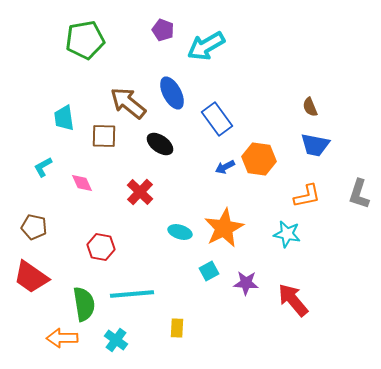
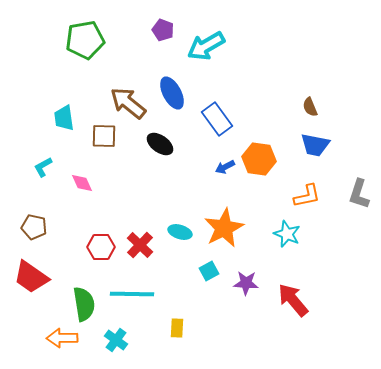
red cross: moved 53 px down
cyan star: rotated 12 degrees clockwise
red hexagon: rotated 12 degrees counterclockwise
cyan line: rotated 6 degrees clockwise
